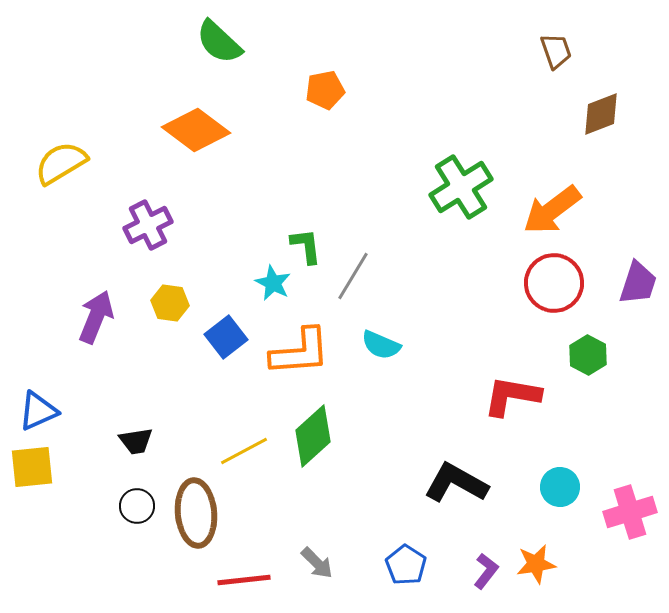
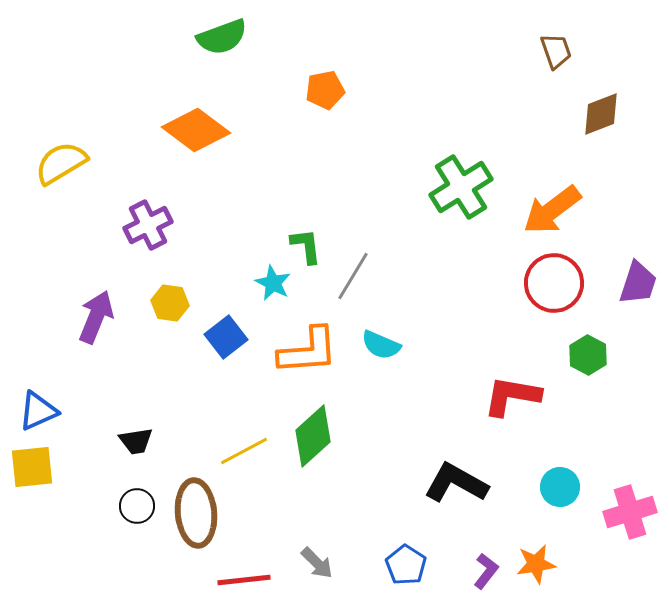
green semicircle: moved 3 px right, 5 px up; rotated 63 degrees counterclockwise
orange L-shape: moved 8 px right, 1 px up
